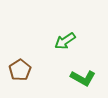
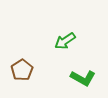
brown pentagon: moved 2 px right
